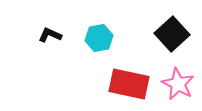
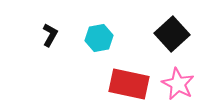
black L-shape: rotated 95 degrees clockwise
